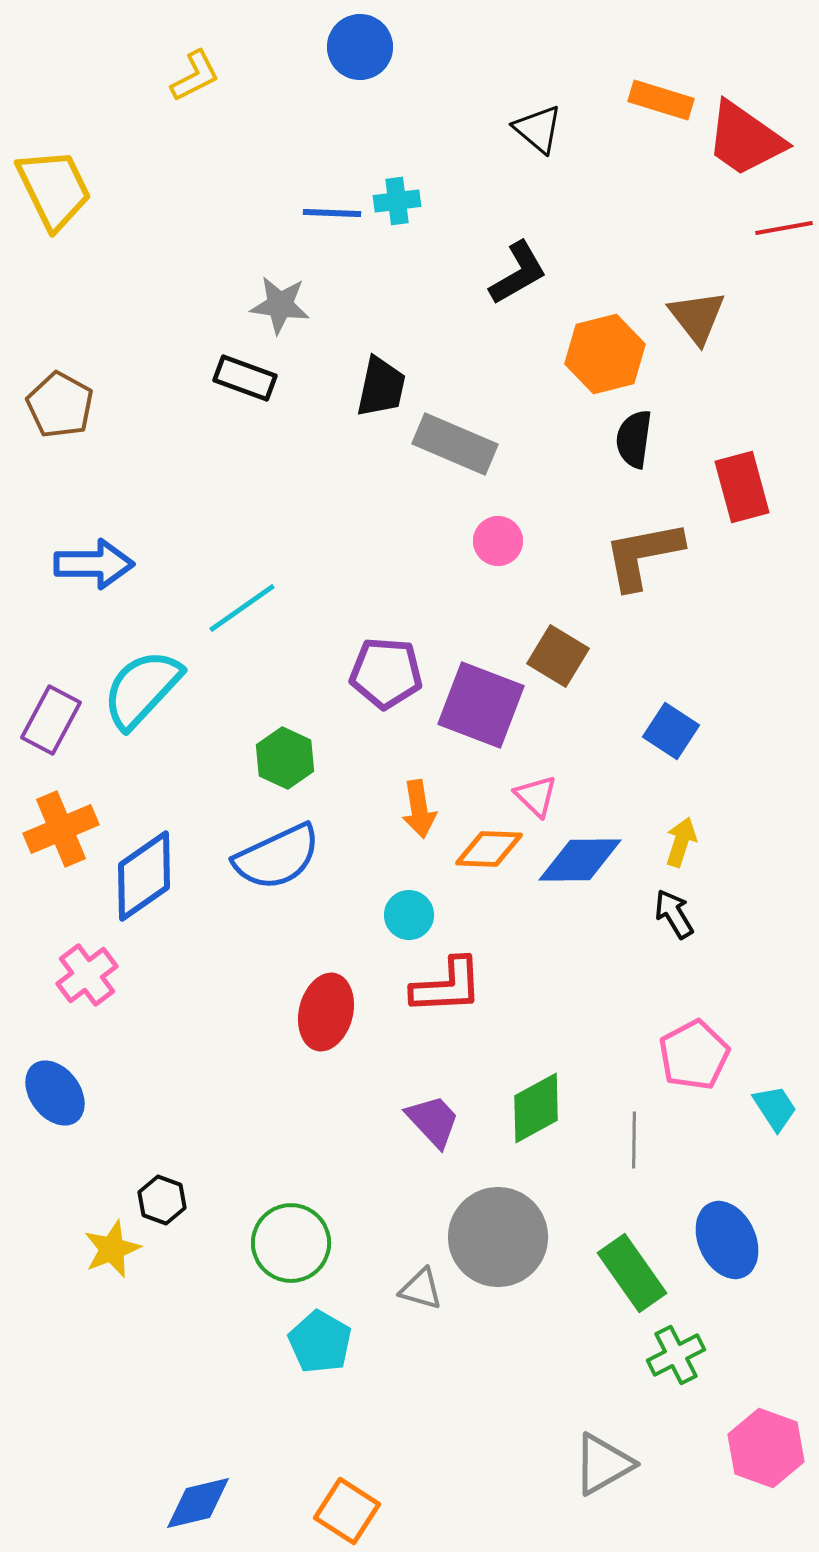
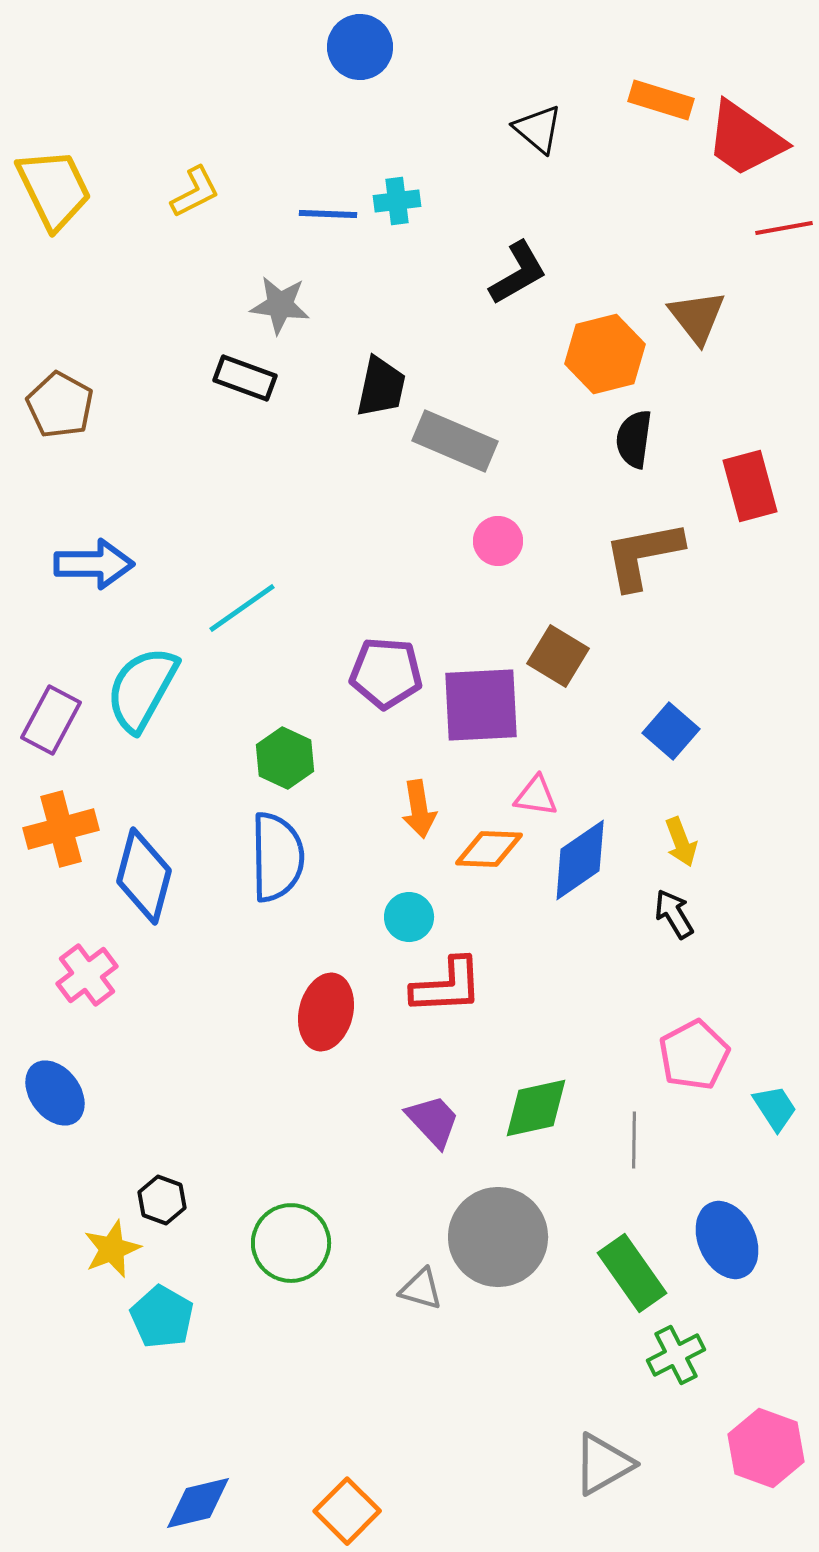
yellow L-shape at (195, 76): moved 116 px down
blue line at (332, 213): moved 4 px left, 1 px down
gray rectangle at (455, 444): moved 3 px up
red rectangle at (742, 487): moved 8 px right, 1 px up
cyan semicircle at (142, 689): rotated 14 degrees counterclockwise
purple square at (481, 705): rotated 24 degrees counterclockwise
blue square at (671, 731): rotated 8 degrees clockwise
pink triangle at (536, 796): rotated 36 degrees counterclockwise
orange cross at (61, 829): rotated 8 degrees clockwise
yellow arrow at (681, 842): rotated 141 degrees clockwise
blue semicircle at (277, 857): rotated 66 degrees counterclockwise
blue diamond at (580, 860): rotated 34 degrees counterclockwise
blue diamond at (144, 876): rotated 40 degrees counterclockwise
cyan circle at (409, 915): moved 2 px down
green diamond at (536, 1108): rotated 16 degrees clockwise
cyan pentagon at (320, 1342): moved 158 px left, 25 px up
orange square at (347, 1511): rotated 12 degrees clockwise
